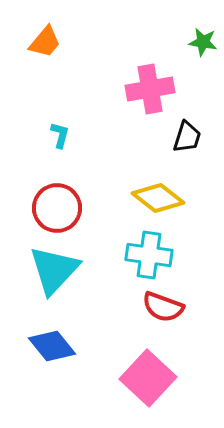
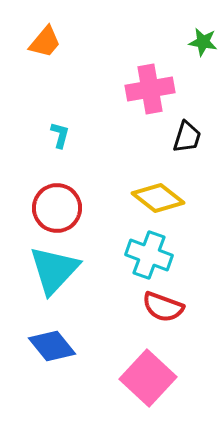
cyan cross: rotated 12 degrees clockwise
